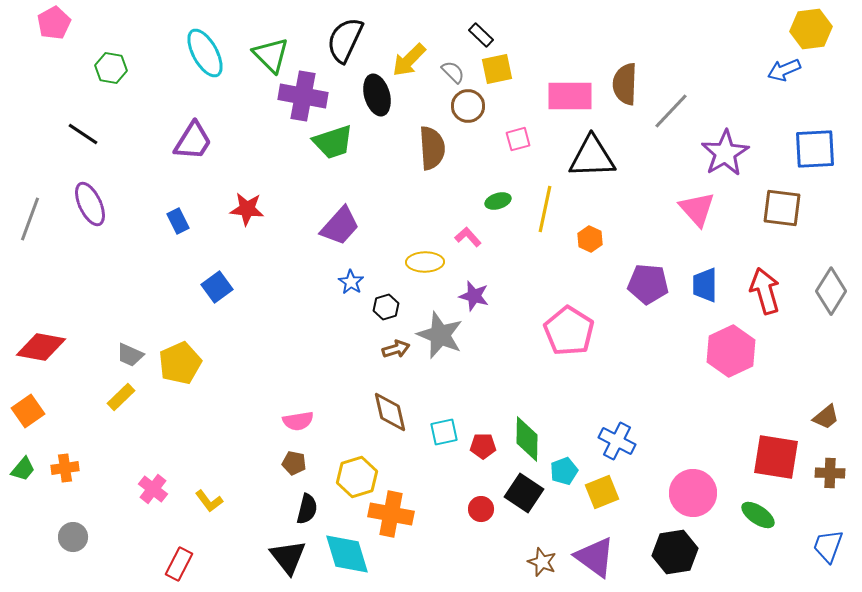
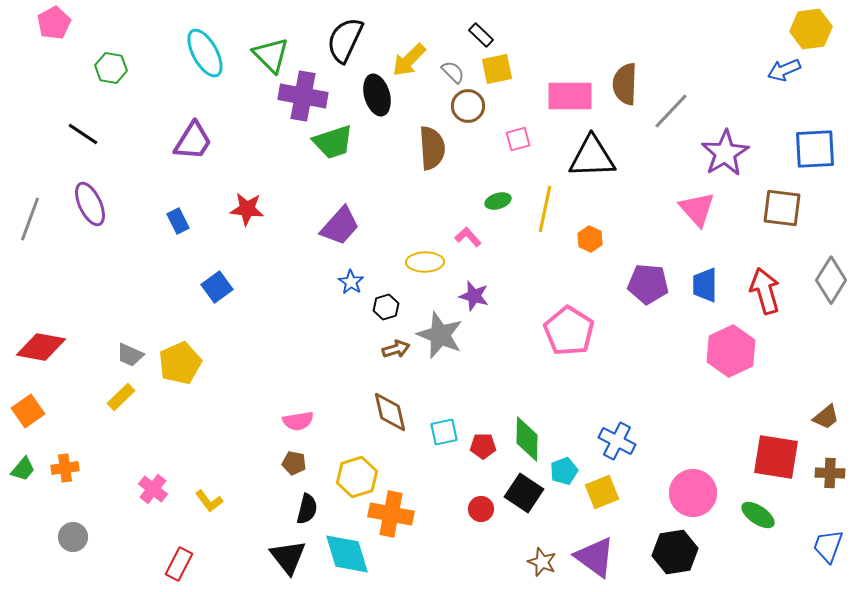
gray diamond at (831, 291): moved 11 px up
